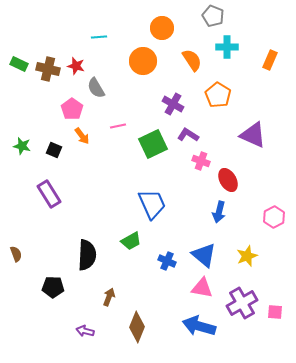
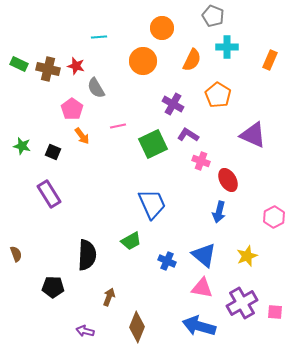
orange semicircle at (192, 60): rotated 60 degrees clockwise
black square at (54, 150): moved 1 px left, 2 px down
